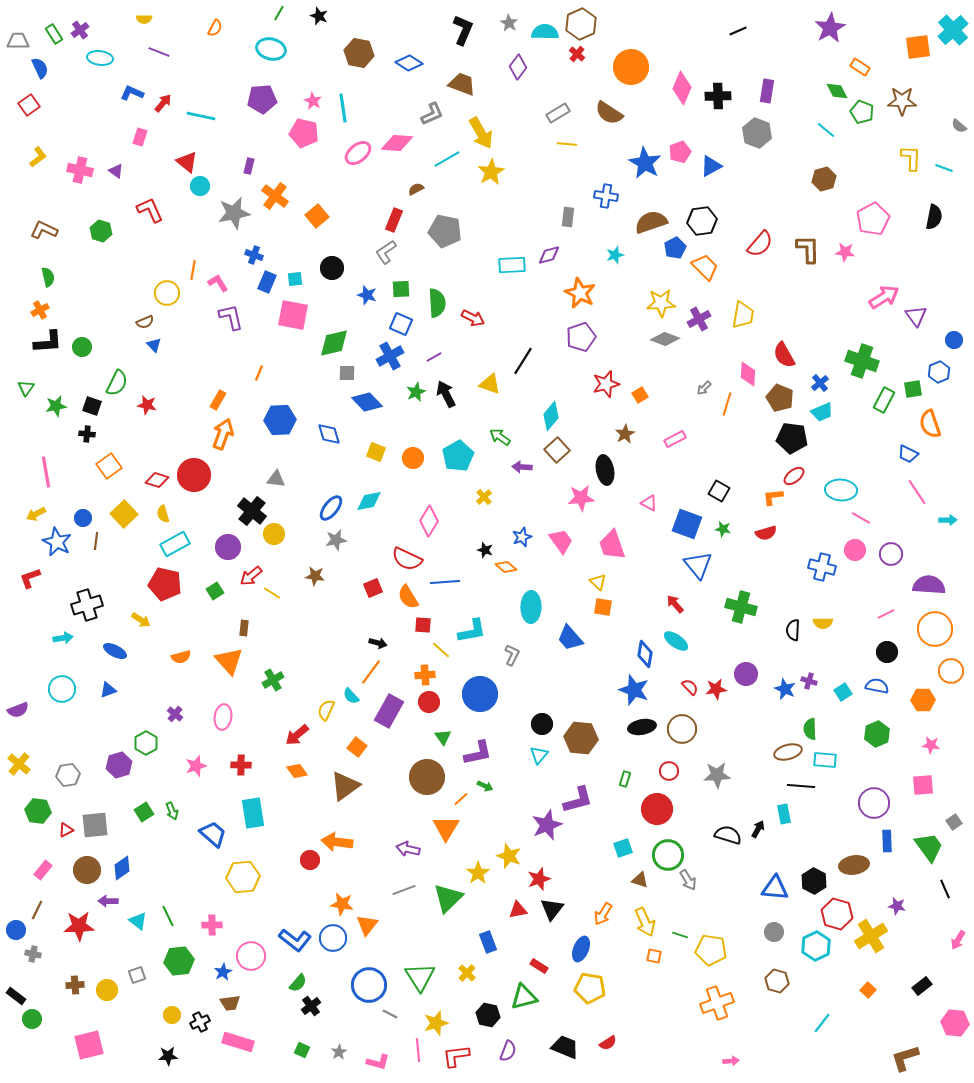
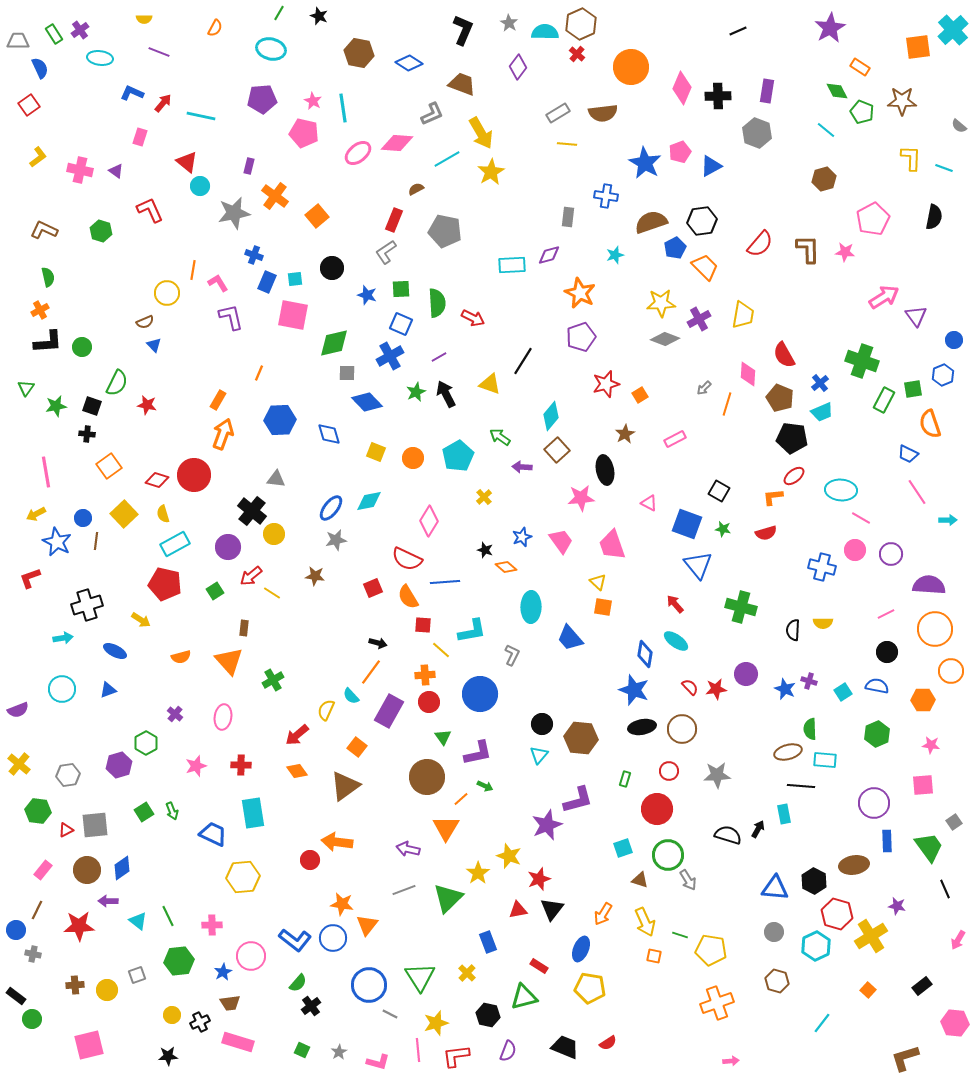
brown semicircle at (609, 113): moved 6 px left; rotated 40 degrees counterclockwise
purple line at (434, 357): moved 5 px right
blue hexagon at (939, 372): moved 4 px right, 3 px down
blue trapezoid at (213, 834): rotated 16 degrees counterclockwise
